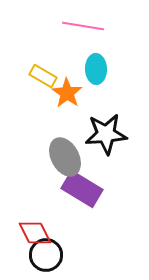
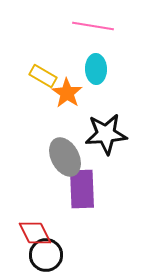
pink line: moved 10 px right
purple rectangle: rotated 57 degrees clockwise
